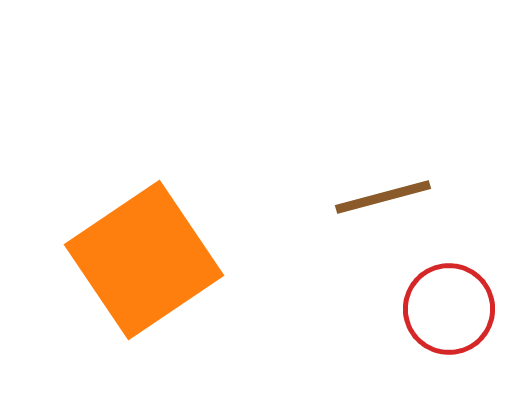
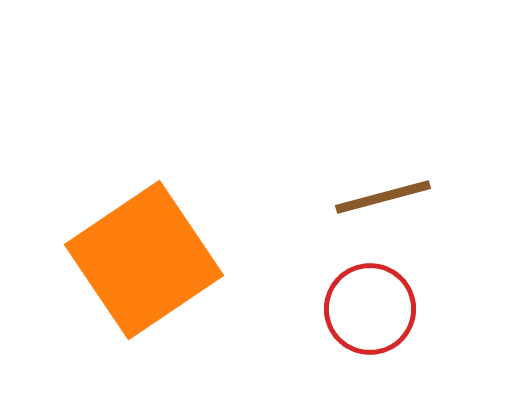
red circle: moved 79 px left
